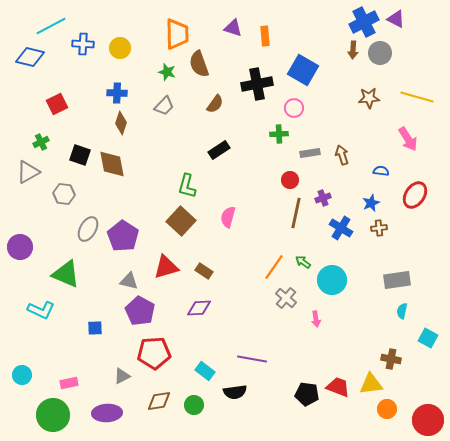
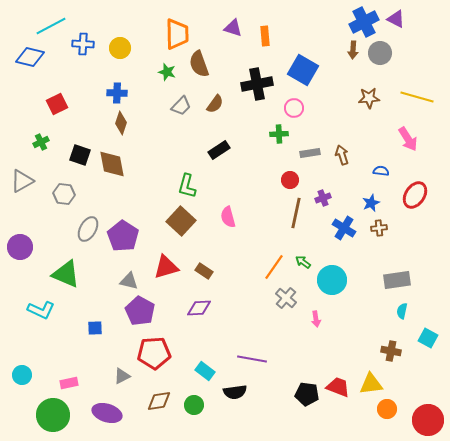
gray trapezoid at (164, 106): moved 17 px right
gray triangle at (28, 172): moved 6 px left, 9 px down
pink semicircle at (228, 217): rotated 30 degrees counterclockwise
blue cross at (341, 228): moved 3 px right
brown cross at (391, 359): moved 8 px up
purple ellipse at (107, 413): rotated 20 degrees clockwise
